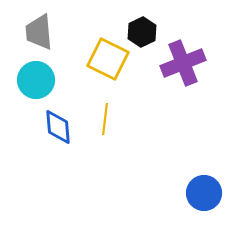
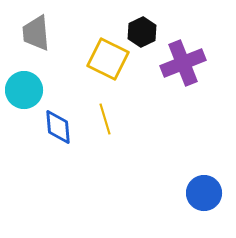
gray trapezoid: moved 3 px left, 1 px down
cyan circle: moved 12 px left, 10 px down
yellow line: rotated 24 degrees counterclockwise
